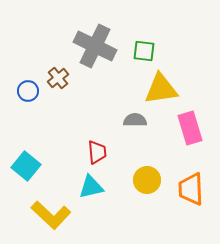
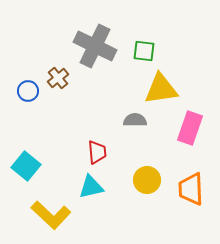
pink rectangle: rotated 36 degrees clockwise
